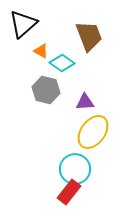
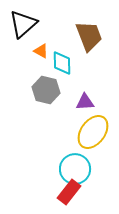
cyan diamond: rotated 55 degrees clockwise
